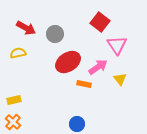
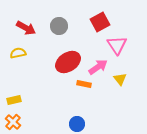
red square: rotated 24 degrees clockwise
gray circle: moved 4 px right, 8 px up
